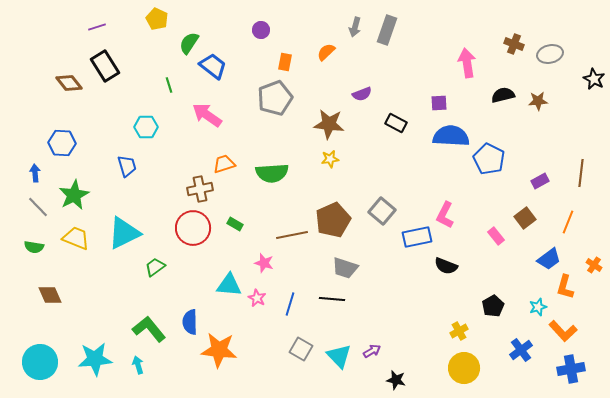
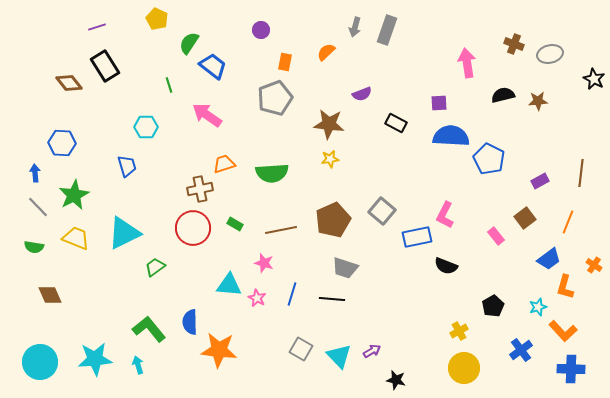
brown line at (292, 235): moved 11 px left, 5 px up
blue line at (290, 304): moved 2 px right, 10 px up
blue cross at (571, 369): rotated 12 degrees clockwise
